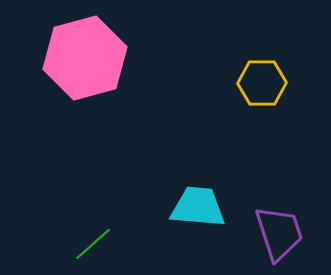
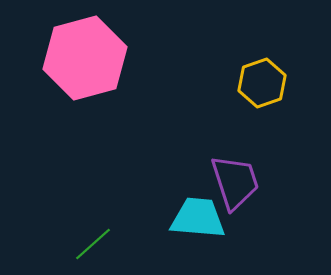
yellow hexagon: rotated 18 degrees counterclockwise
cyan trapezoid: moved 11 px down
purple trapezoid: moved 44 px left, 51 px up
